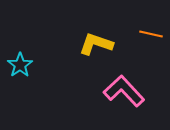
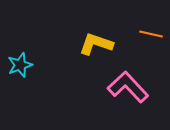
cyan star: rotated 15 degrees clockwise
pink L-shape: moved 4 px right, 4 px up
